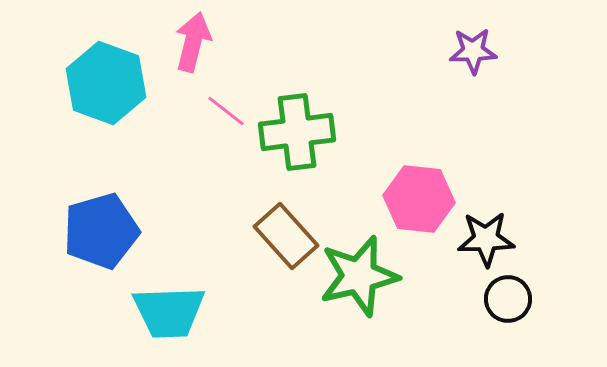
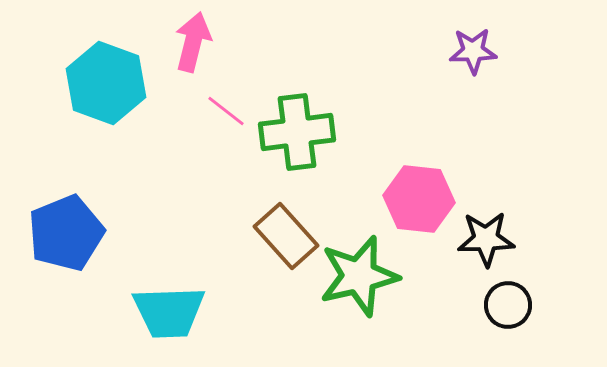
blue pentagon: moved 35 px left, 2 px down; rotated 6 degrees counterclockwise
black circle: moved 6 px down
